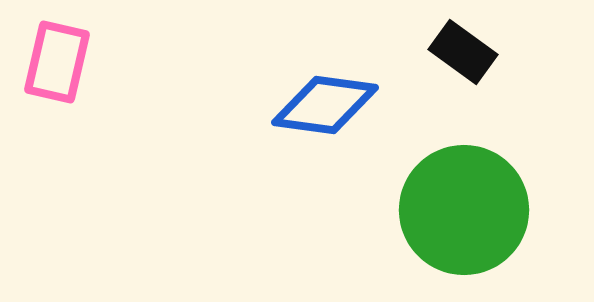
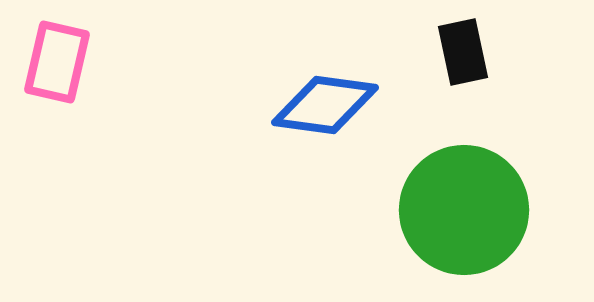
black rectangle: rotated 42 degrees clockwise
